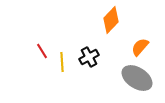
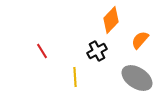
orange semicircle: moved 7 px up
black cross: moved 8 px right, 6 px up
yellow line: moved 13 px right, 15 px down
